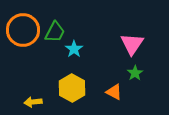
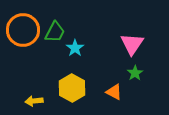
cyan star: moved 1 px right, 1 px up
yellow arrow: moved 1 px right, 1 px up
